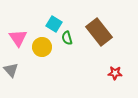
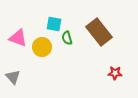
cyan square: rotated 21 degrees counterclockwise
pink triangle: rotated 36 degrees counterclockwise
gray triangle: moved 2 px right, 7 px down
